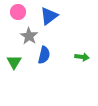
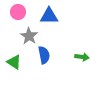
blue triangle: rotated 36 degrees clockwise
blue semicircle: rotated 24 degrees counterclockwise
green triangle: rotated 28 degrees counterclockwise
